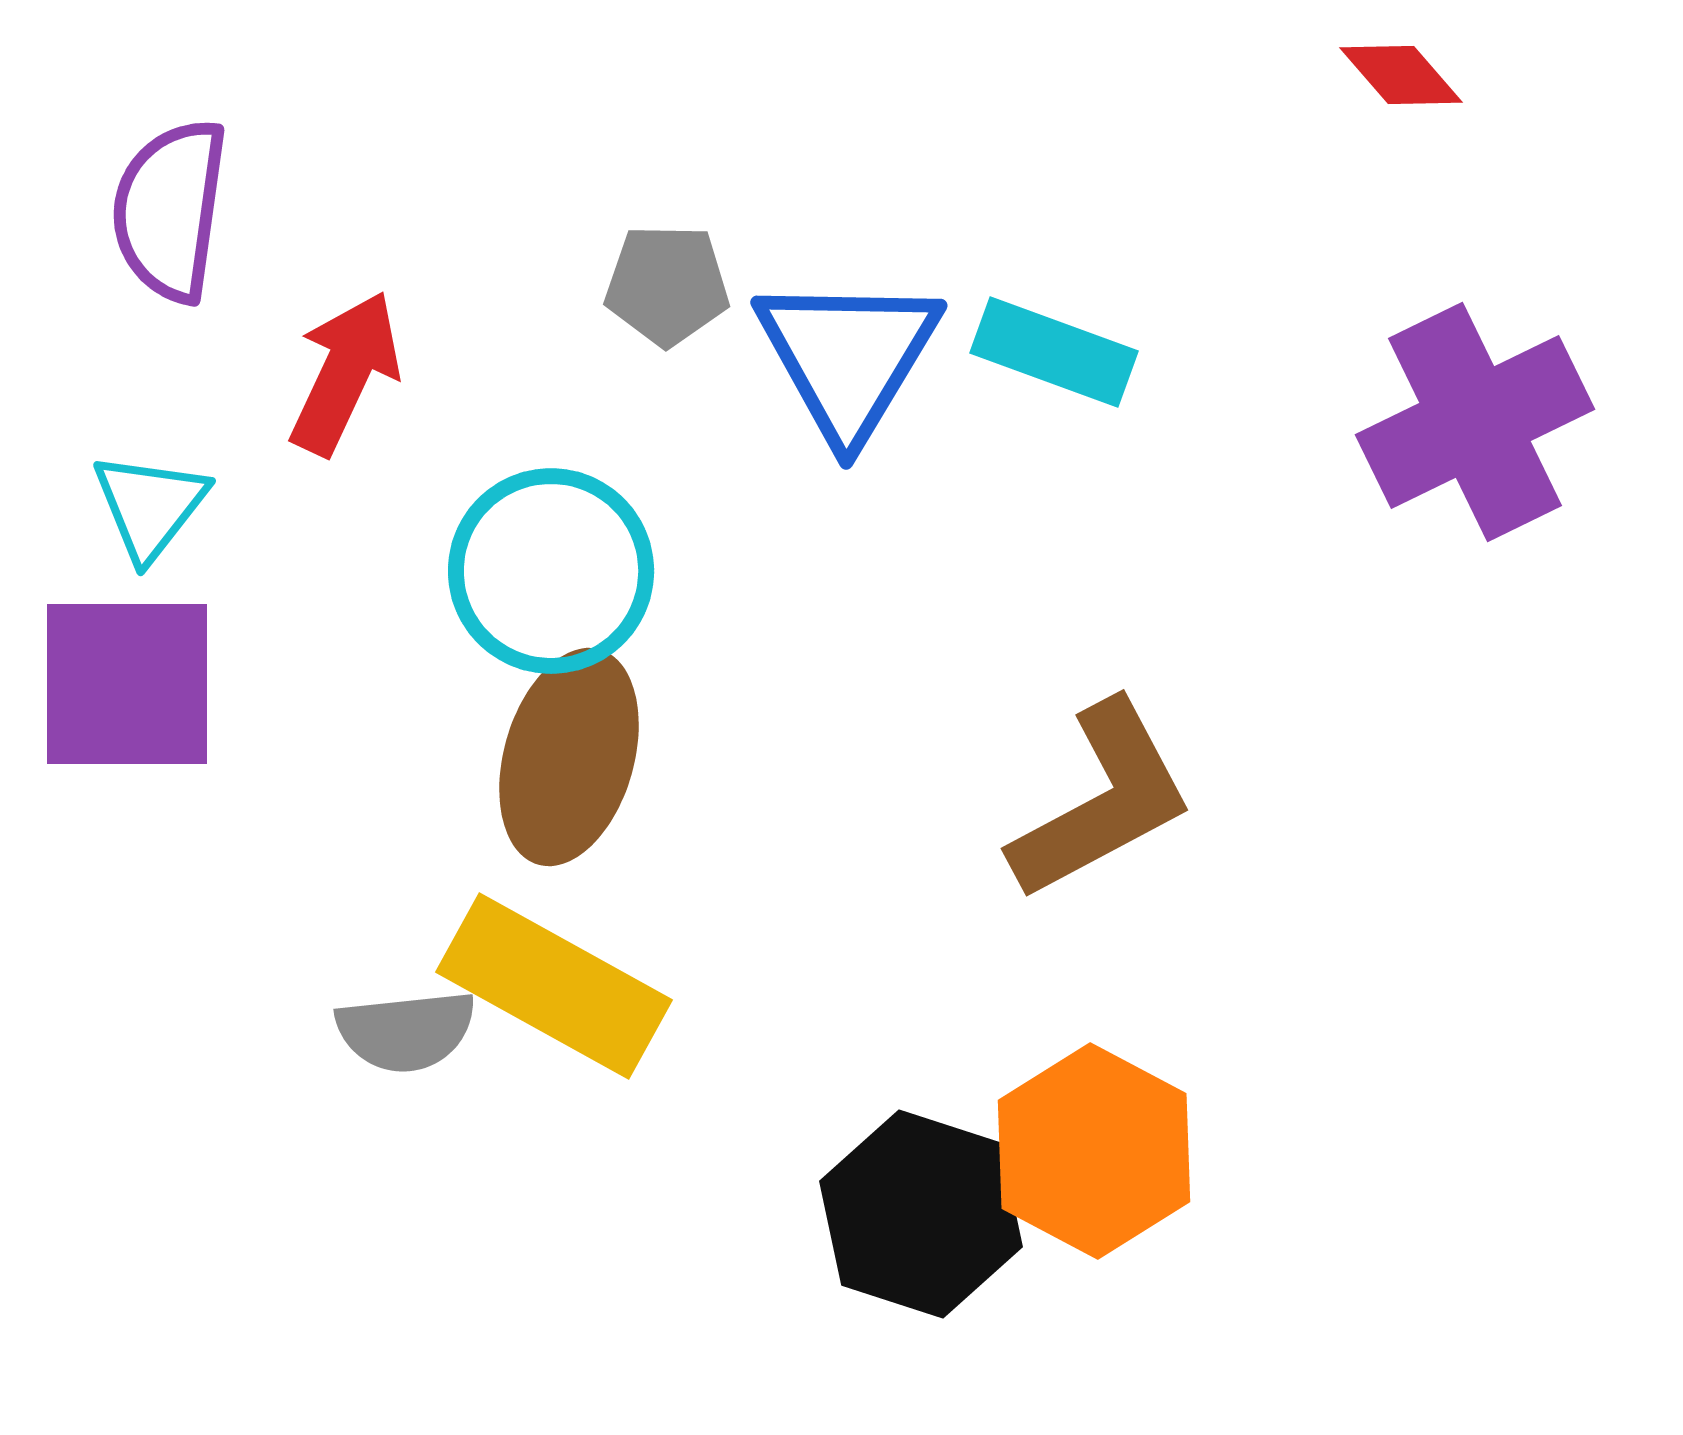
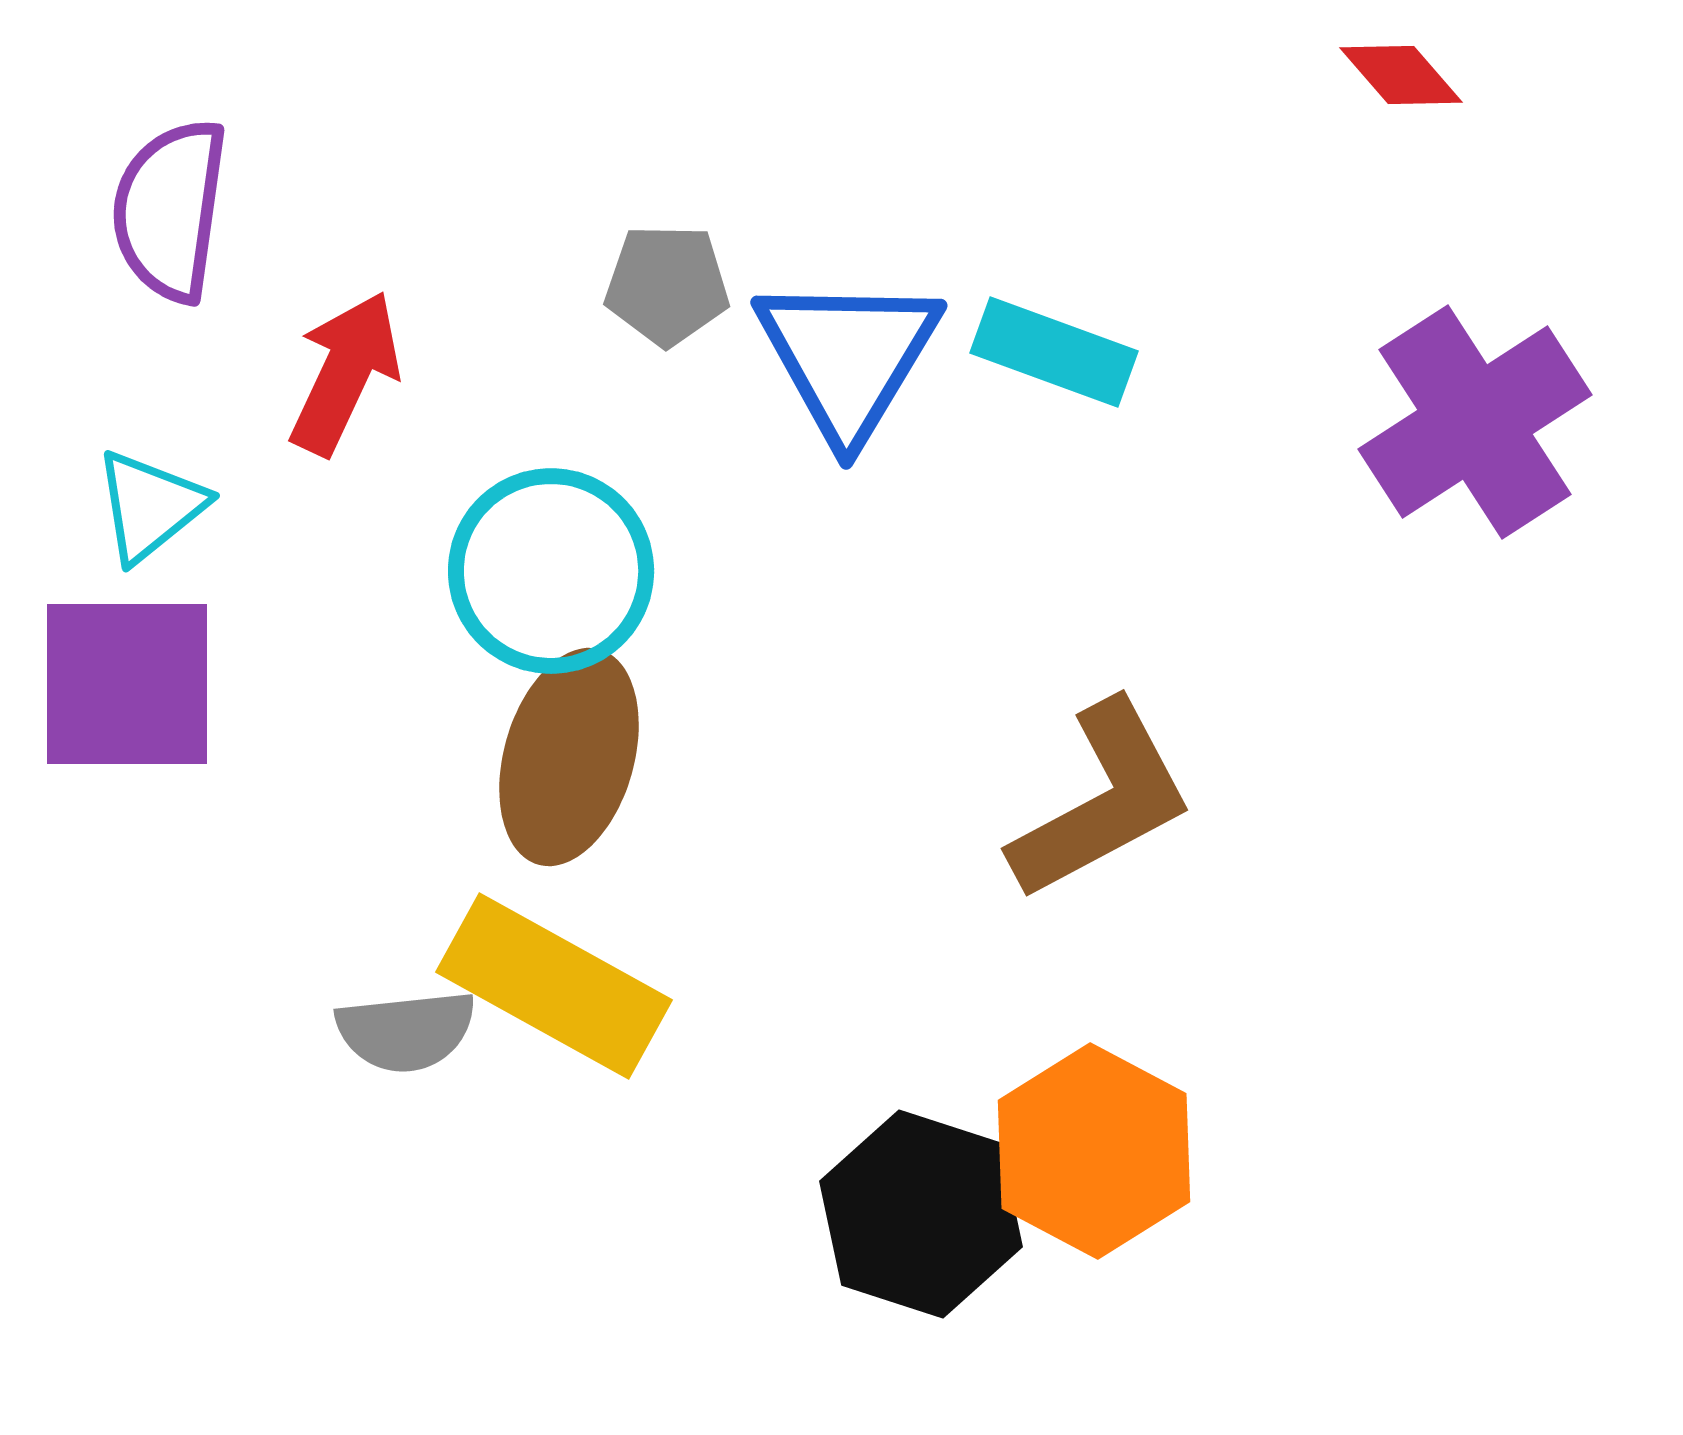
purple cross: rotated 7 degrees counterclockwise
cyan triangle: rotated 13 degrees clockwise
